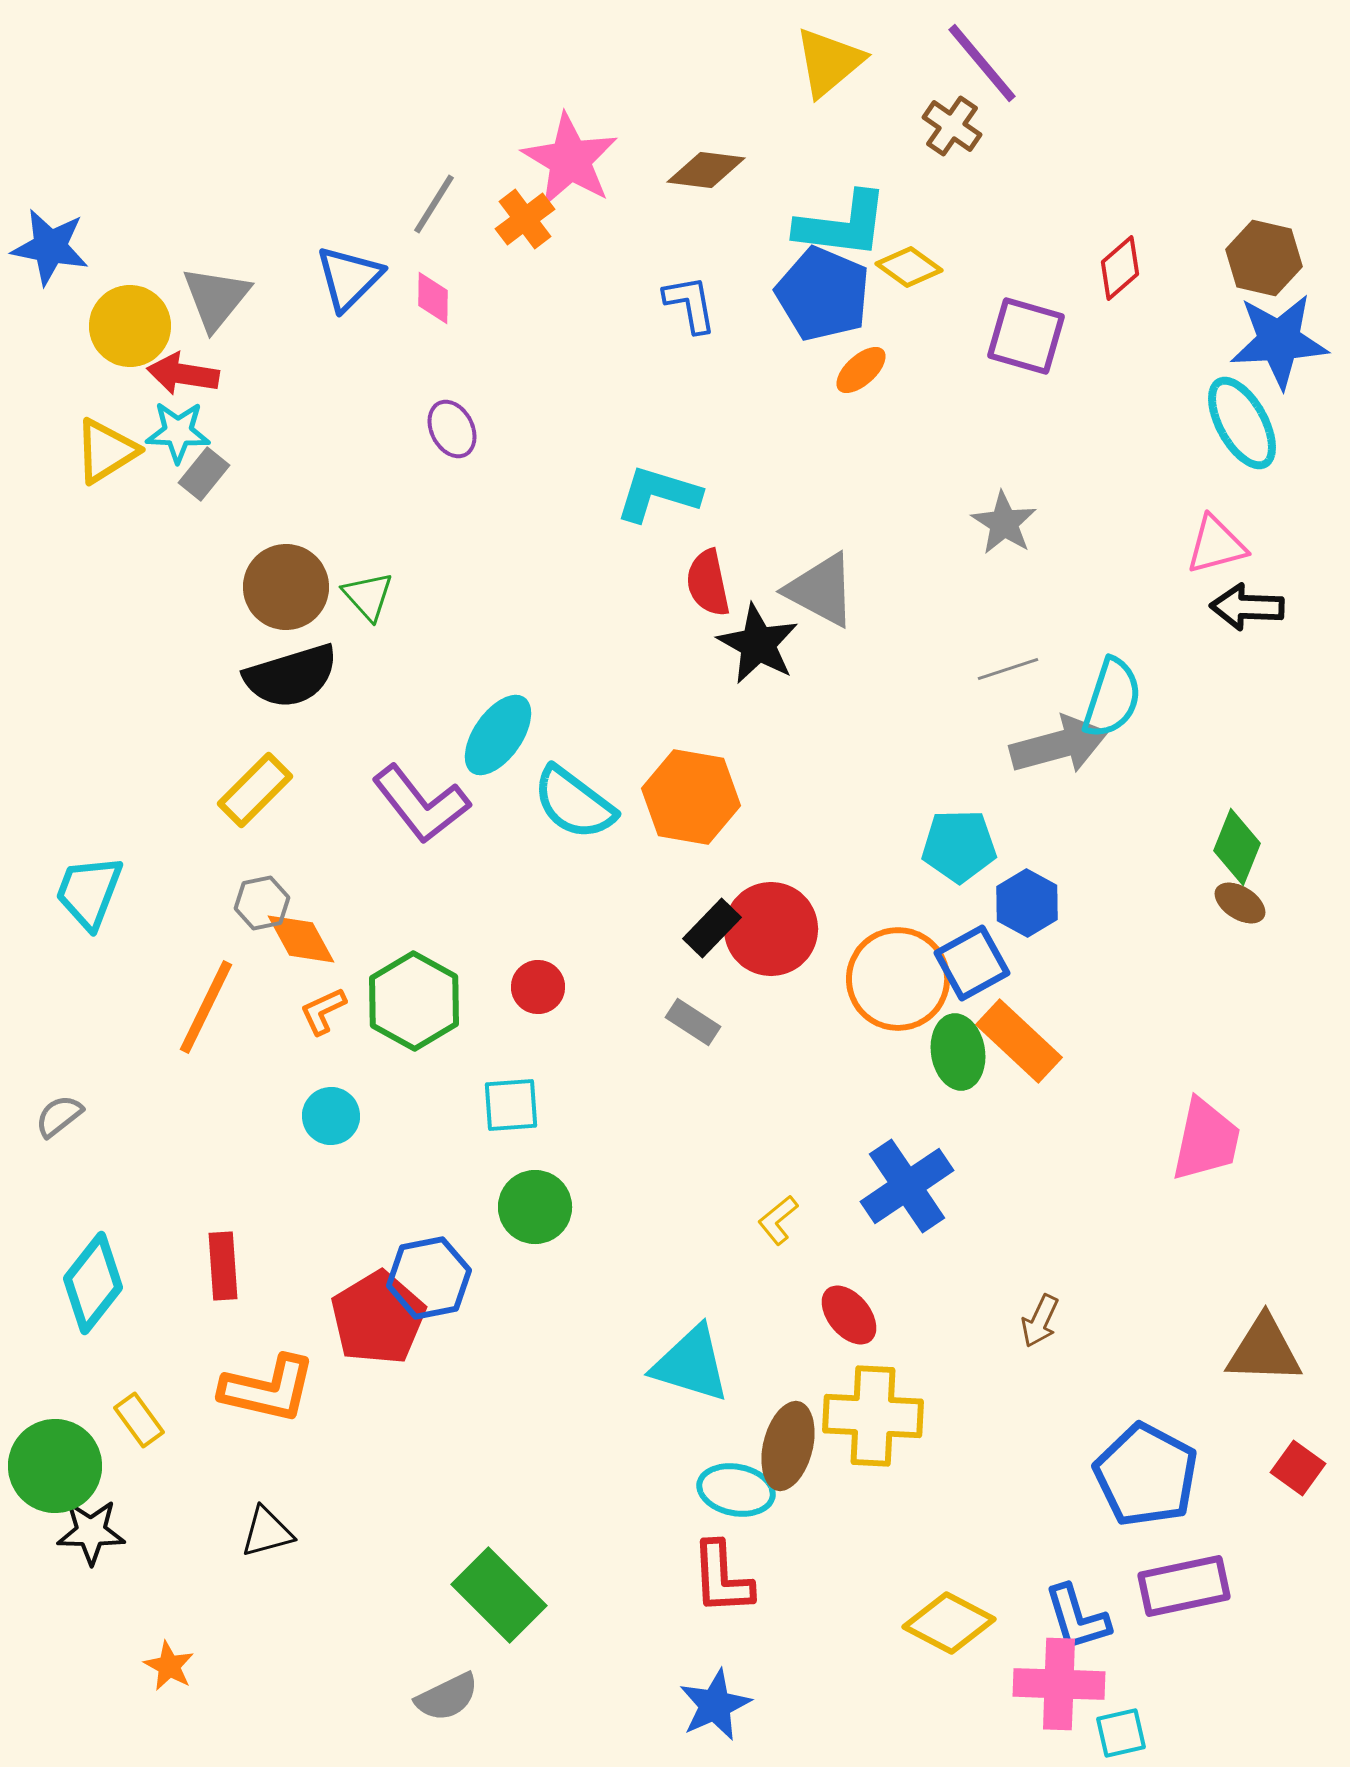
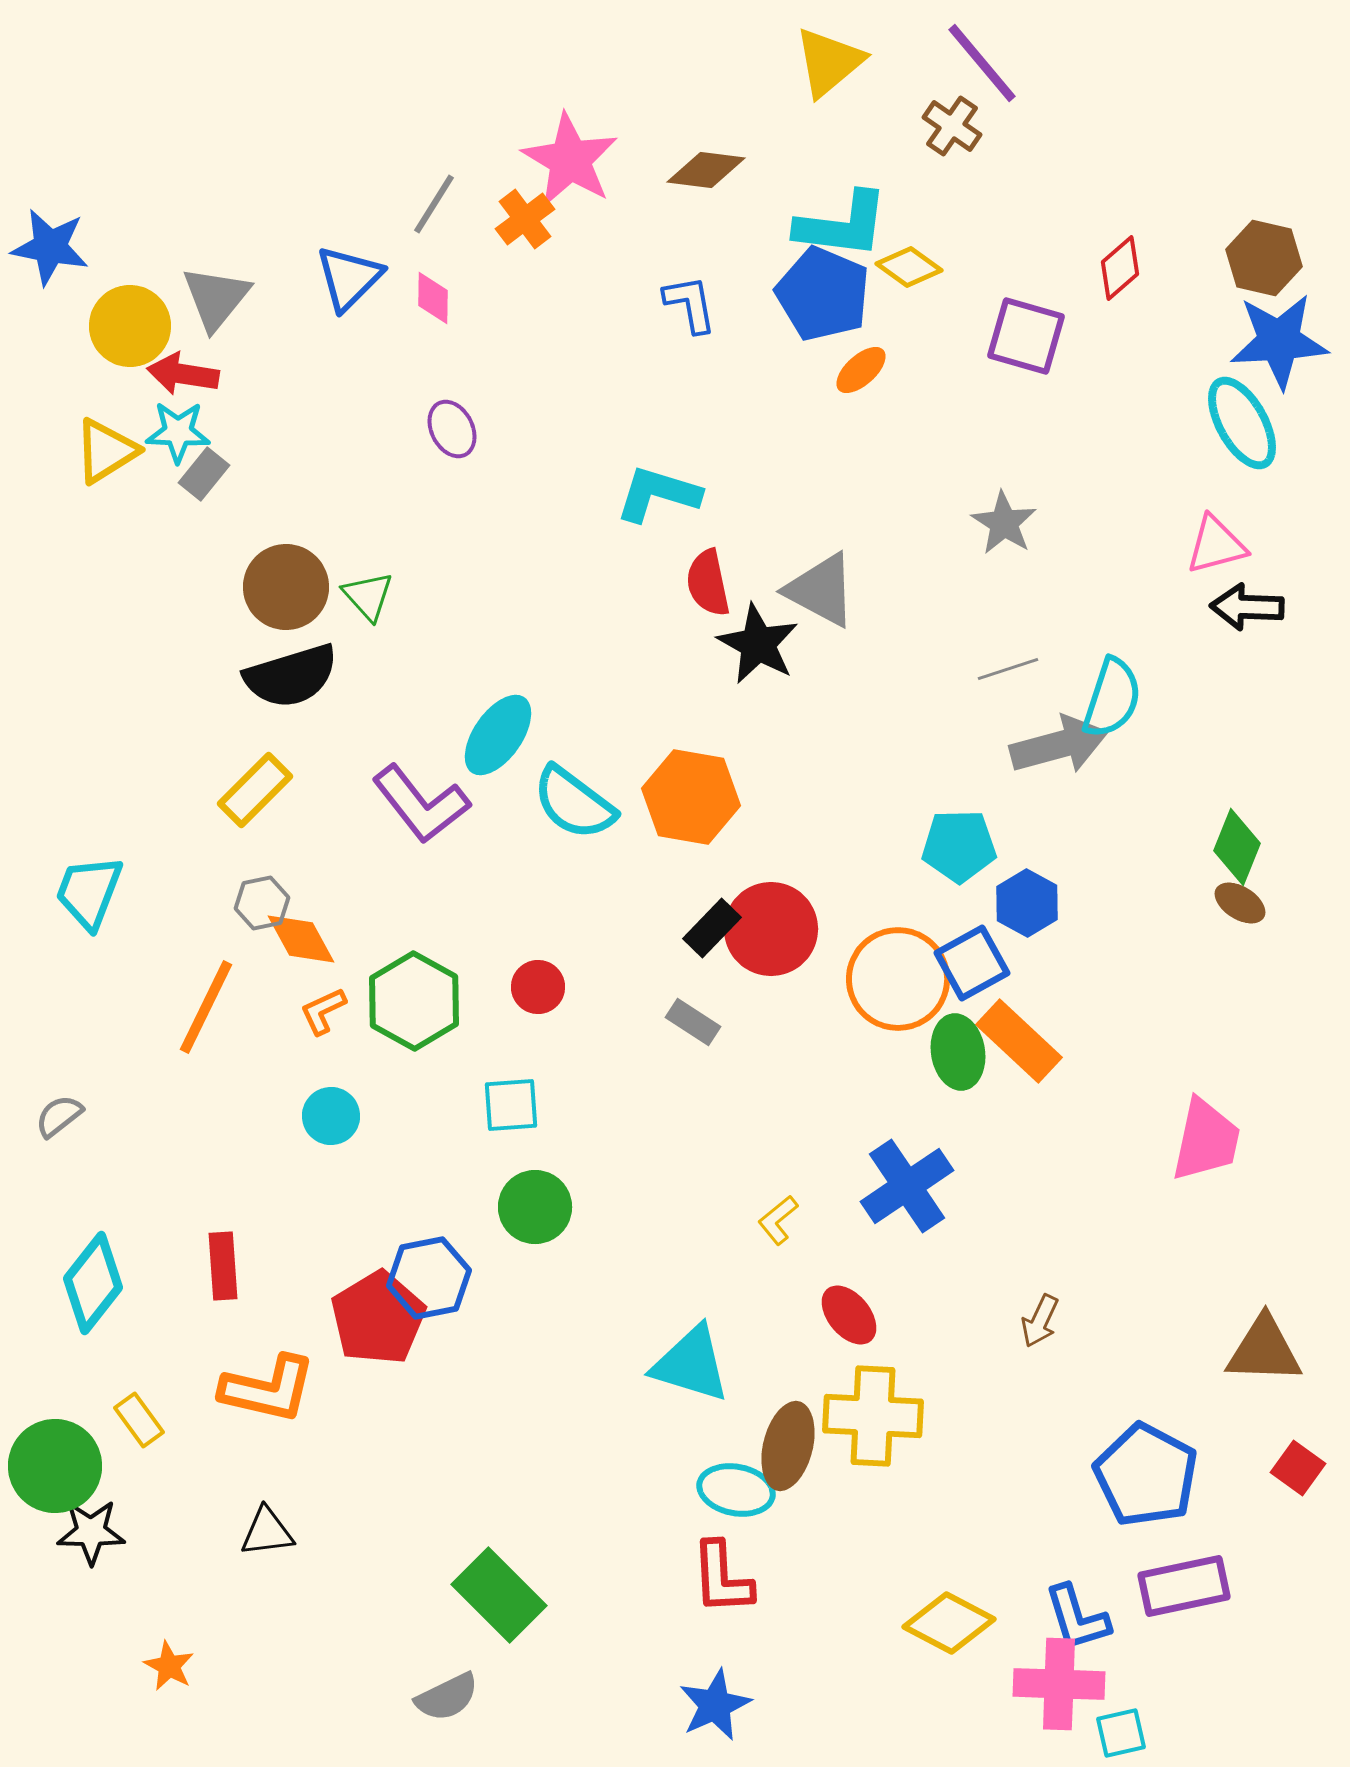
black triangle at (267, 1532): rotated 8 degrees clockwise
